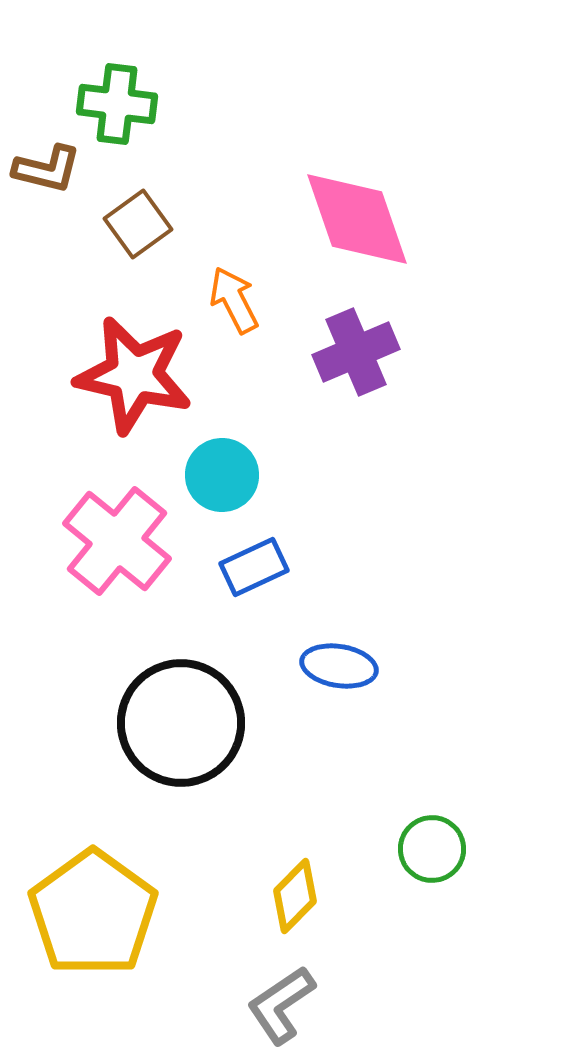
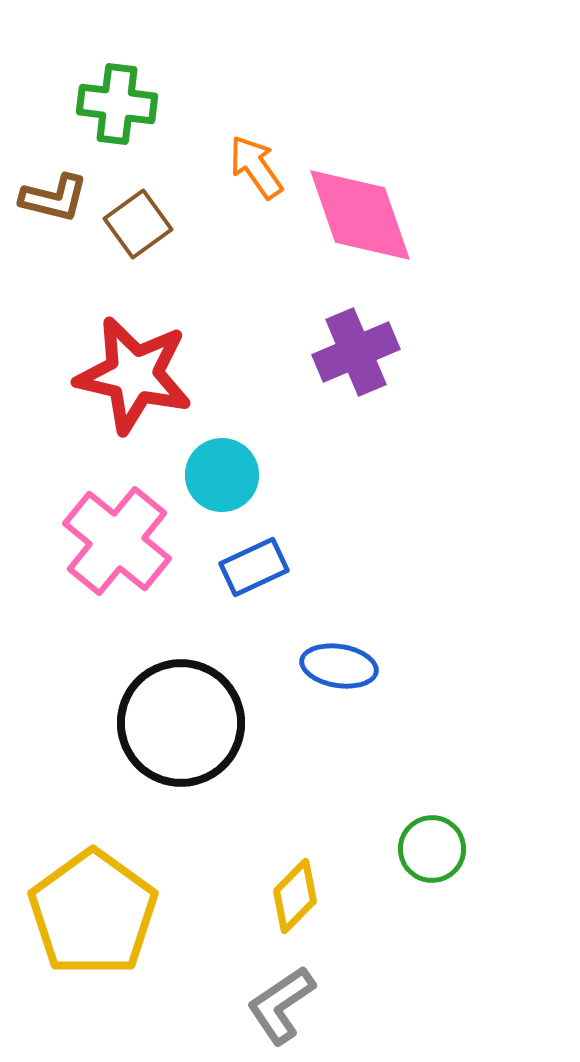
brown L-shape: moved 7 px right, 29 px down
pink diamond: moved 3 px right, 4 px up
orange arrow: moved 22 px right, 133 px up; rotated 8 degrees counterclockwise
